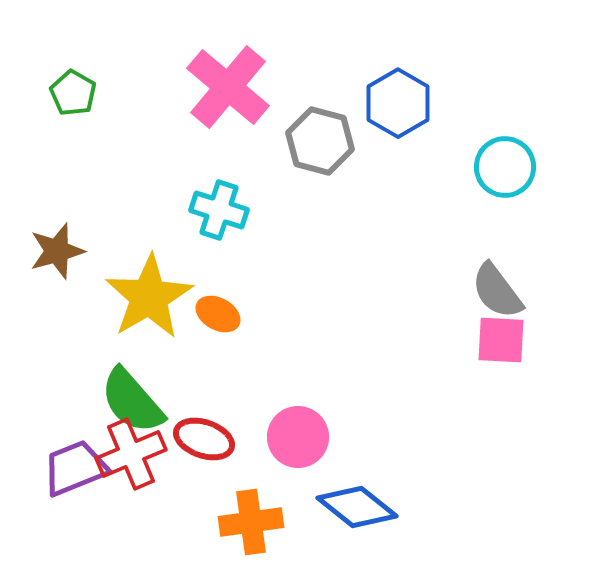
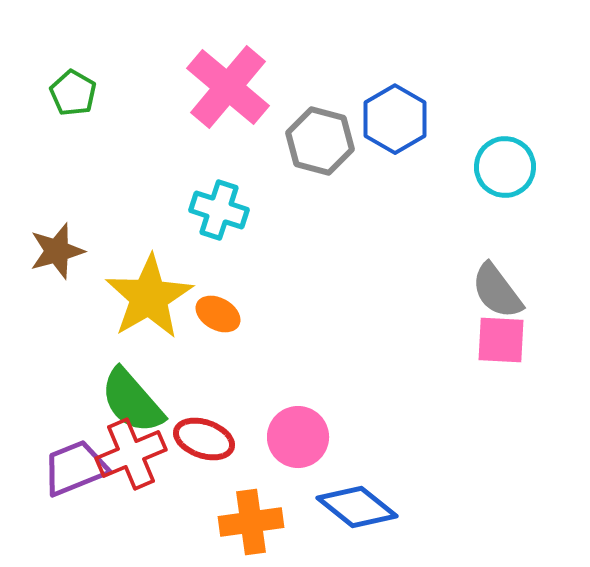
blue hexagon: moved 3 px left, 16 px down
